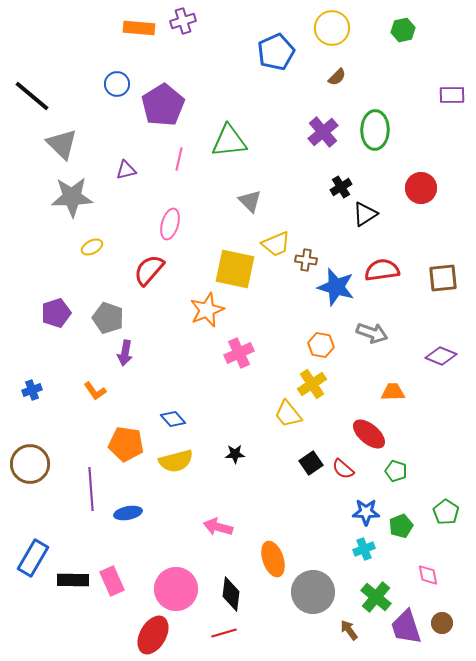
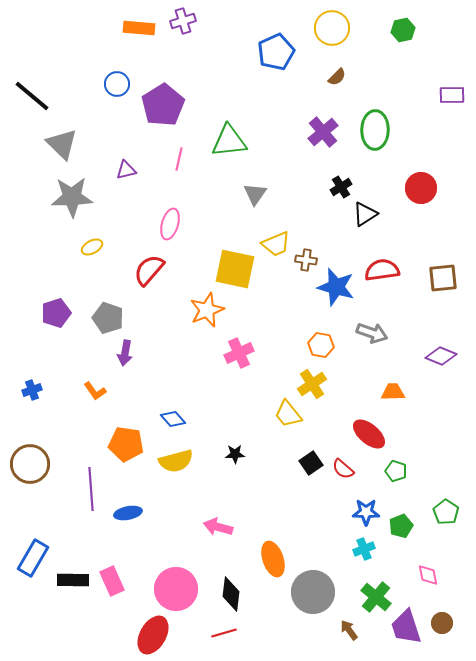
gray triangle at (250, 201): moved 5 px right, 7 px up; rotated 20 degrees clockwise
